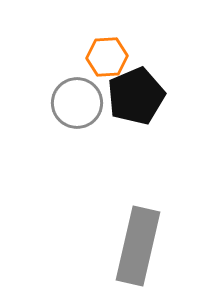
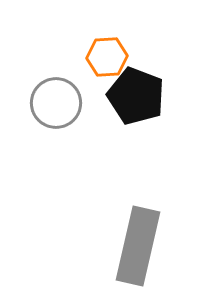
black pentagon: rotated 28 degrees counterclockwise
gray circle: moved 21 px left
